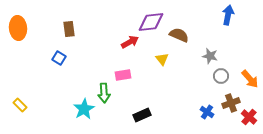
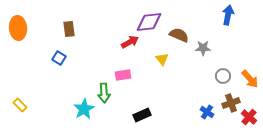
purple diamond: moved 2 px left
gray star: moved 7 px left, 8 px up; rotated 14 degrees counterclockwise
gray circle: moved 2 px right
